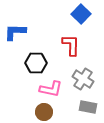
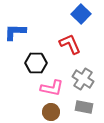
red L-shape: moved 1 px left, 1 px up; rotated 25 degrees counterclockwise
pink L-shape: moved 1 px right, 1 px up
gray rectangle: moved 4 px left
brown circle: moved 7 px right
